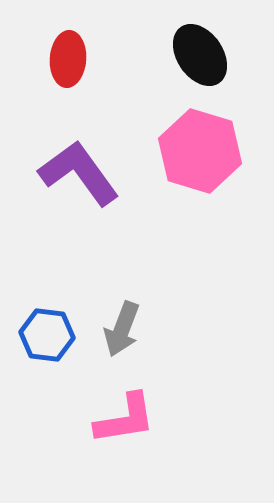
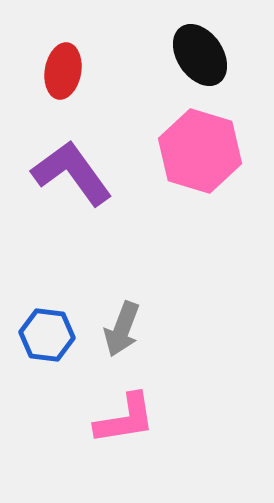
red ellipse: moved 5 px left, 12 px down; rotated 6 degrees clockwise
purple L-shape: moved 7 px left
